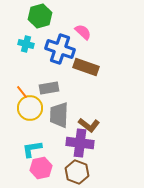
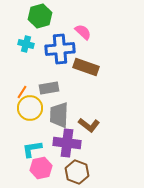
blue cross: rotated 24 degrees counterclockwise
orange line: rotated 72 degrees clockwise
purple cross: moved 13 px left
